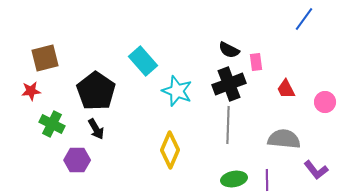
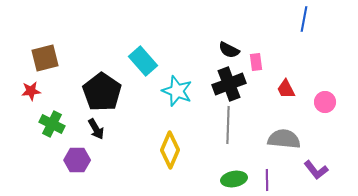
blue line: rotated 25 degrees counterclockwise
black pentagon: moved 6 px right, 1 px down
